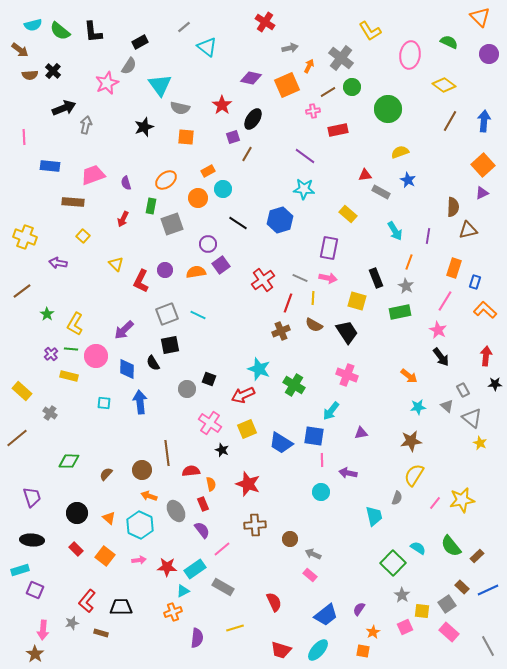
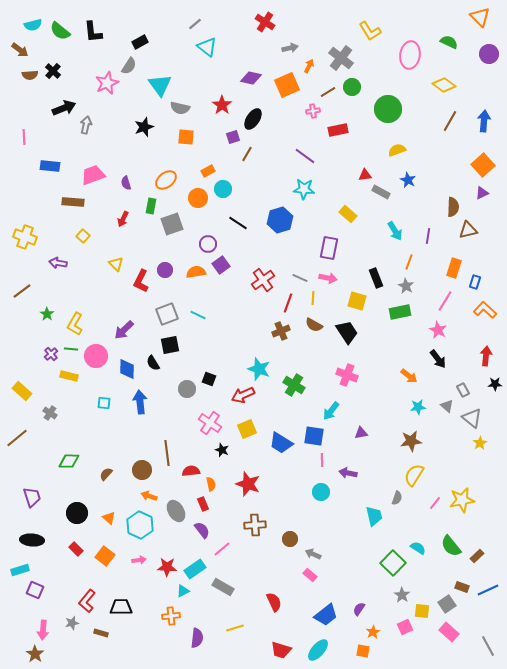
gray line at (184, 27): moved 11 px right, 3 px up
yellow semicircle at (400, 152): moved 3 px left, 2 px up
black arrow at (441, 357): moved 3 px left, 2 px down
yellow star at (480, 443): rotated 16 degrees clockwise
brown rectangle at (462, 587): rotated 24 degrees counterclockwise
orange cross at (173, 612): moved 2 px left, 4 px down; rotated 12 degrees clockwise
